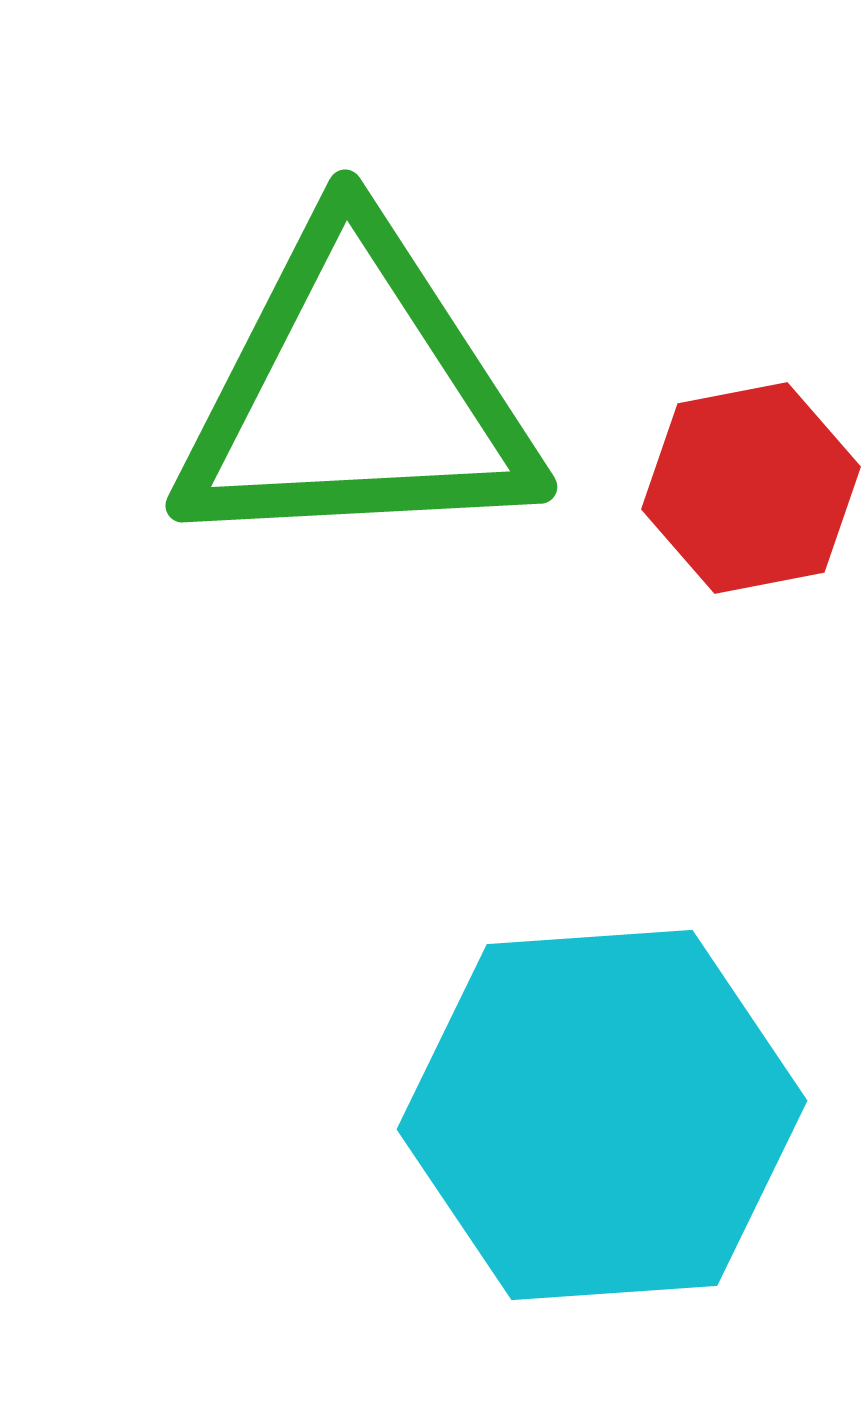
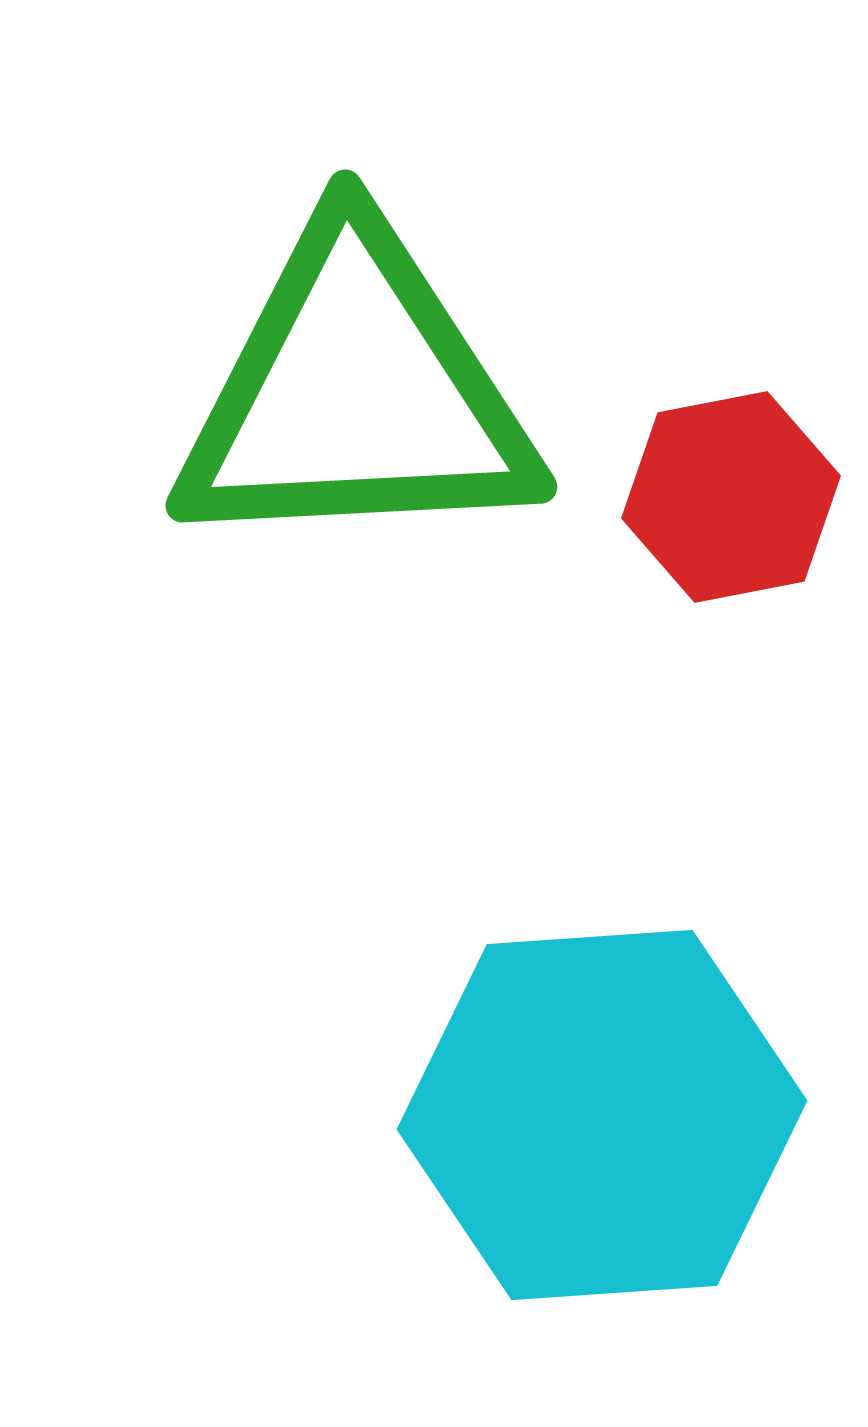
red hexagon: moved 20 px left, 9 px down
